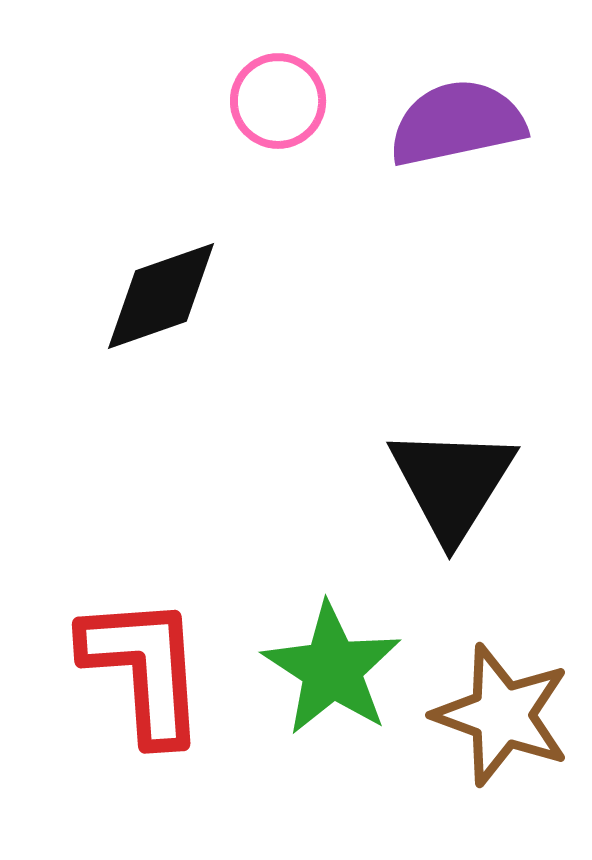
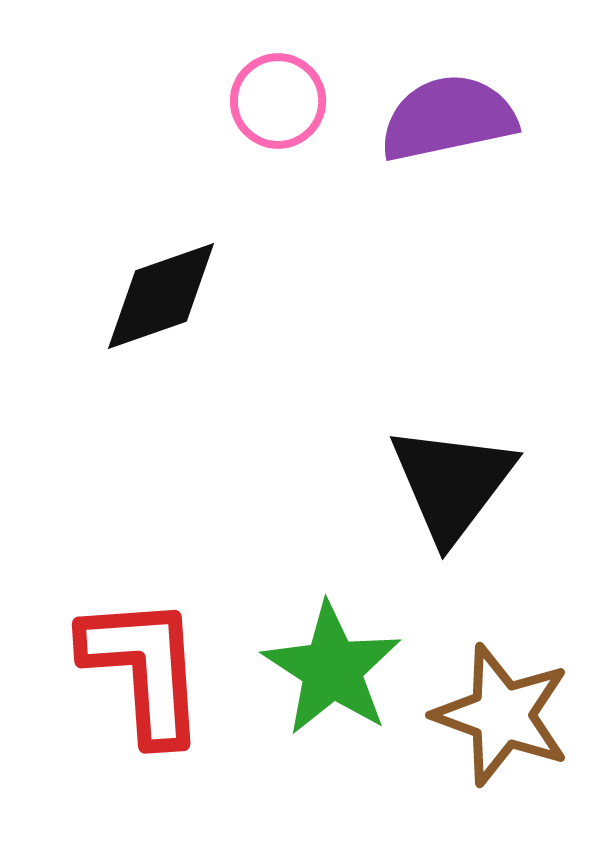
purple semicircle: moved 9 px left, 5 px up
black triangle: rotated 5 degrees clockwise
